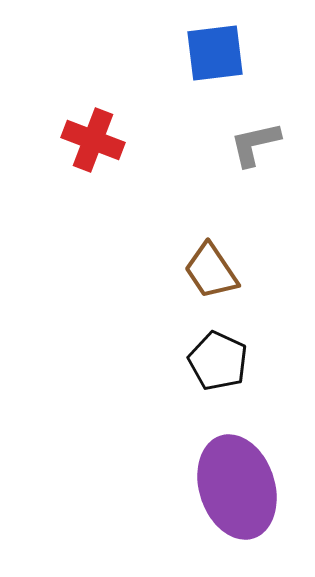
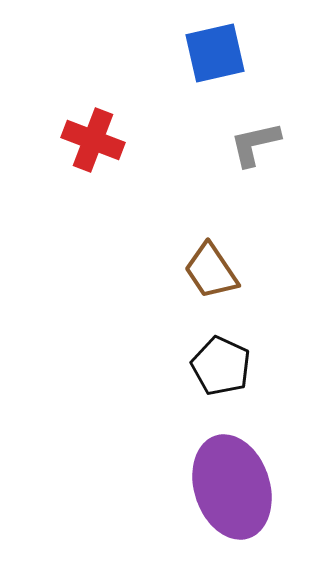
blue square: rotated 6 degrees counterclockwise
black pentagon: moved 3 px right, 5 px down
purple ellipse: moved 5 px left
